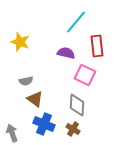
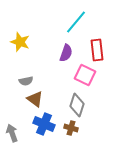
red rectangle: moved 4 px down
purple semicircle: rotated 96 degrees clockwise
gray diamond: rotated 15 degrees clockwise
brown cross: moved 2 px left, 1 px up; rotated 16 degrees counterclockwise
